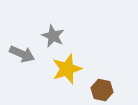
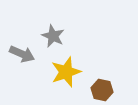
yellow star: moved 1 px left, 3 px down
